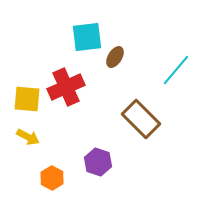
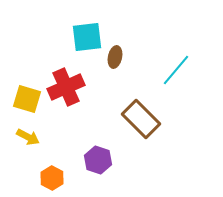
brown ellipse: rotated 20 degrees counterclockwise
yellow square: rotated 12 degrees clockwise
purple hexagon: moved 2 px up
